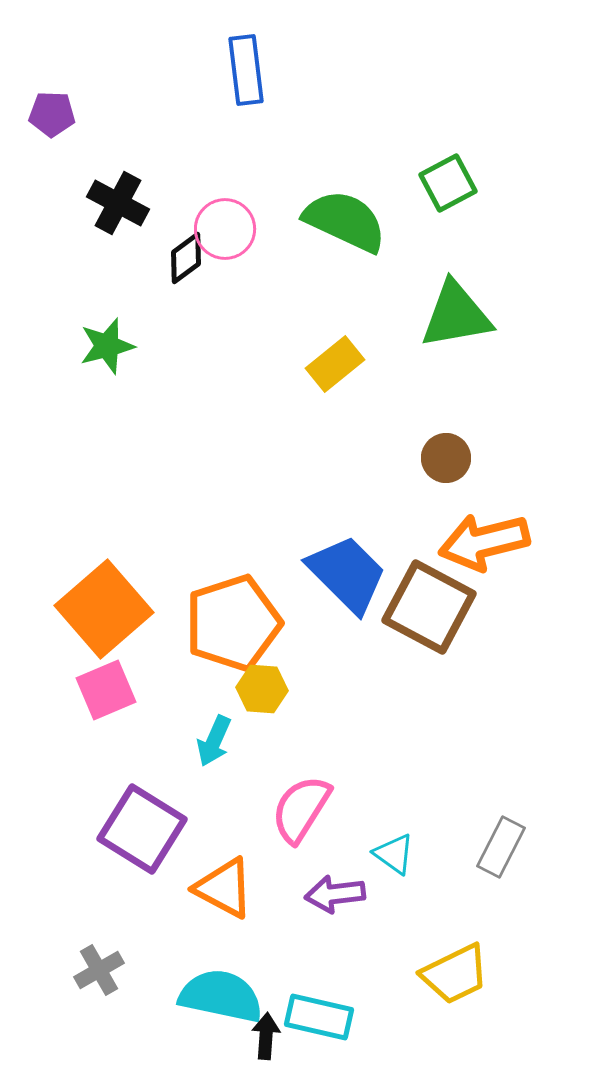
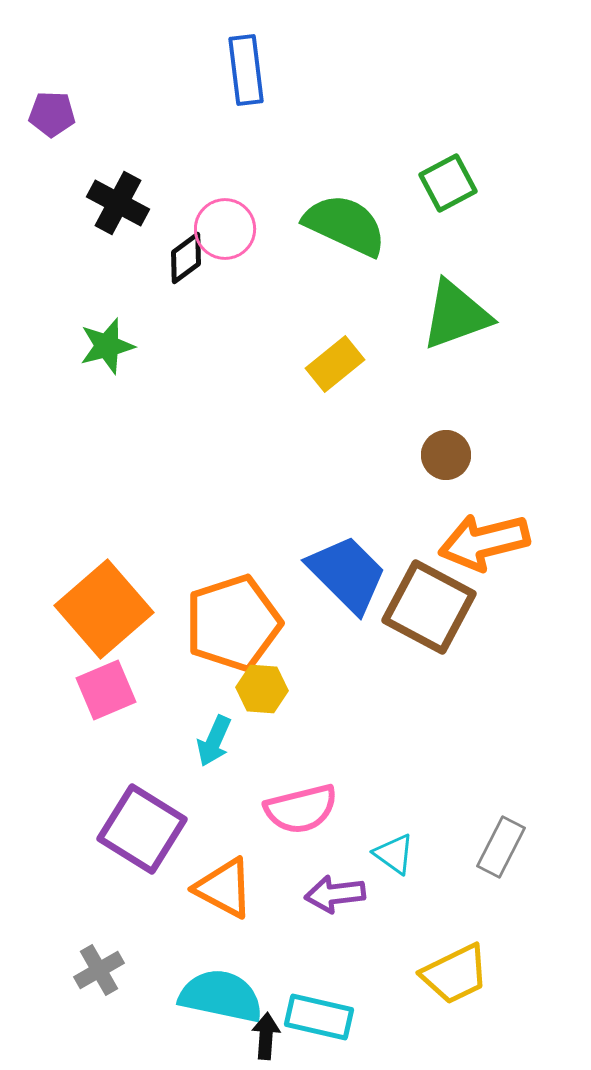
green semicircle: moved 4 px down
green triangle: rotated 10 degrees counterclockwise
brown circle: moved 3 px up
pink semicircle: rotated 136 degrees counterclockwise
